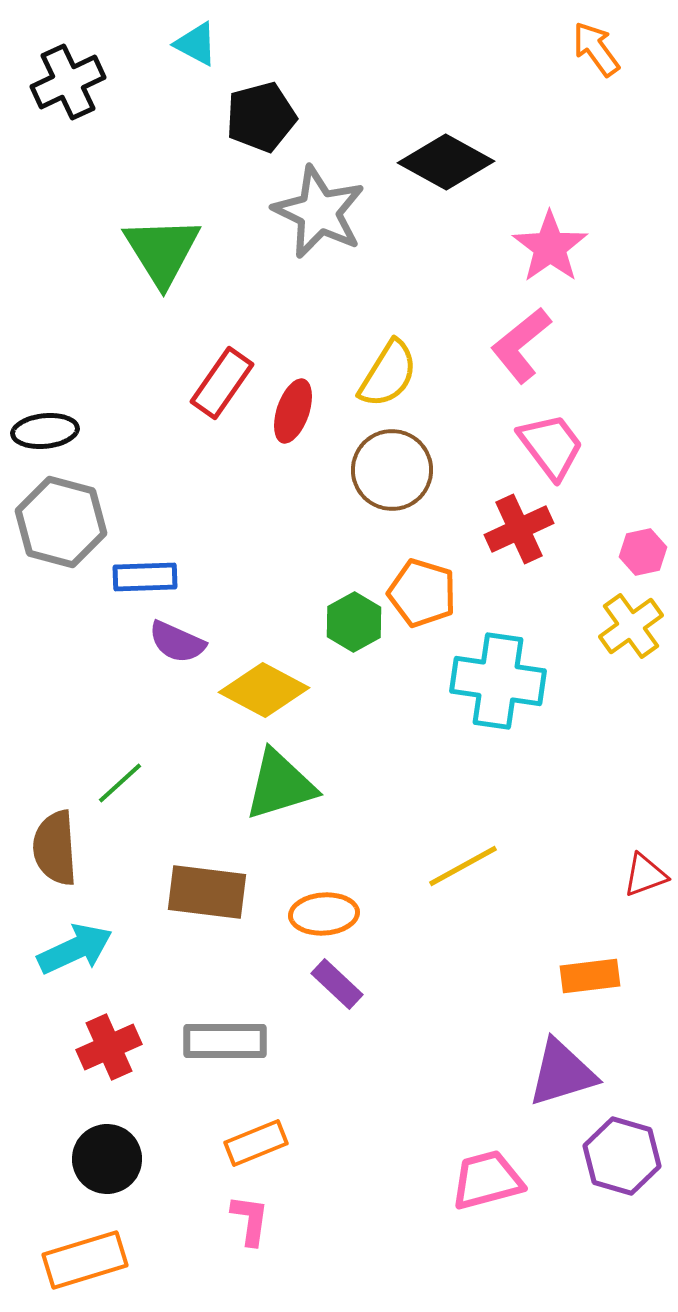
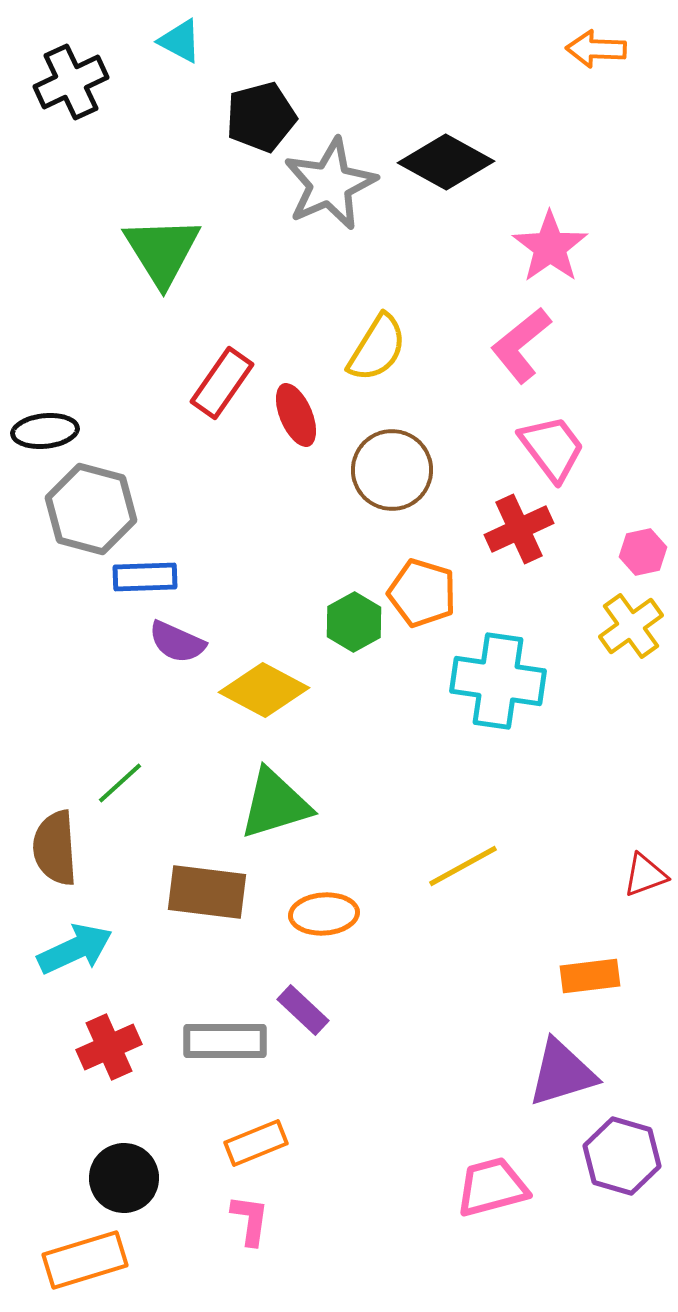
cyan triangle at (196, 44): moved 16 px left, 3 px up
orange arrow at (596, 49): rotated 52 degrees counterclockwise
black cross at (68, 82): moved 3 px right
gray star at (319, 212): moved 11 px right, 28 px up; rotated 22 degrees clockwise
yellow semicircle at (388, 374): moved 11 px left, 26 px up
red ellipse at (293, 411): moved 3 px right, 4 px down; rotated 42 degrees counterclockwise
pink trapezoid at (551, 446): moved 1 px right, 2 px down
gray hexagon at (61, 522): moved 30 px right, 13 px up
green triangle at (280, 785): moved 5 px left, 19 px down
purple rectangle at (337, 984): moved 34 px left, 26 px down
black circle at (107, 1159): moved 17 px right, 19 px down
pink trapezoid at (487, 1180): moved 5 px right, 7 px down
